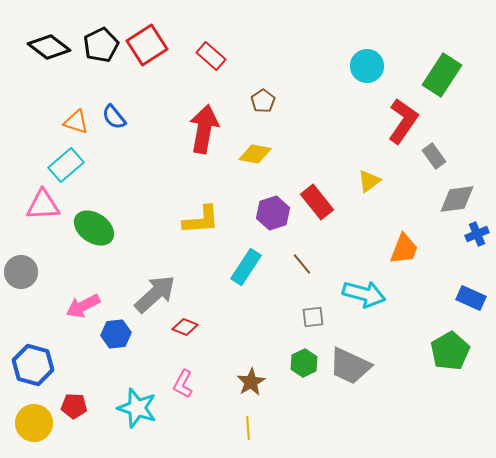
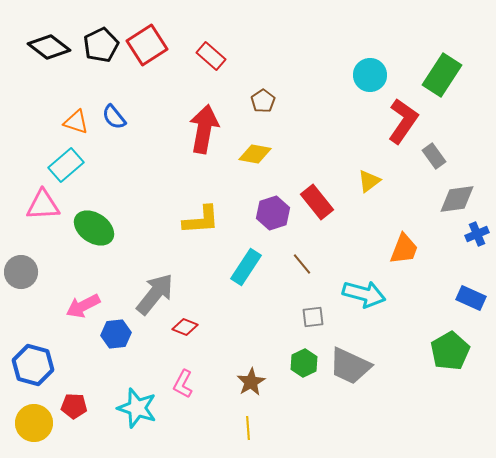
cyan circle at (367, 66): moved 3 px right, 9 px down
gray arrow at (155, 294): rotated 9 degrees counterclockwise
